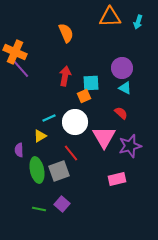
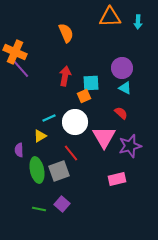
cyan arrow: rotated 16 degrees counterclockwise
